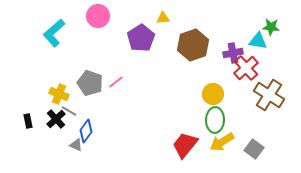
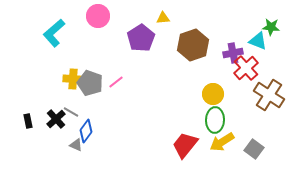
cyan triangle: rotated 12 degrees clockwise
yellow cross: moved 14 px right, 15 px up; rotated 18 degrees counterclockwise
gray line: moved 2 px right, 1 px down
